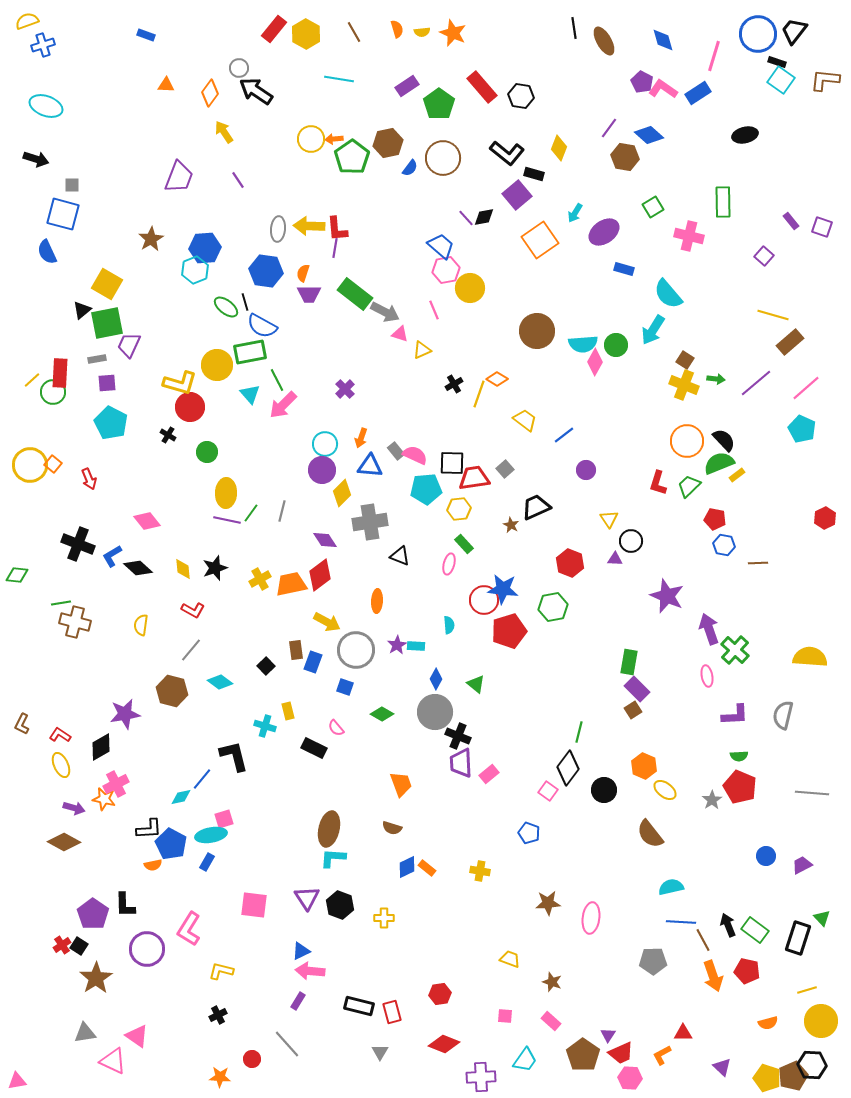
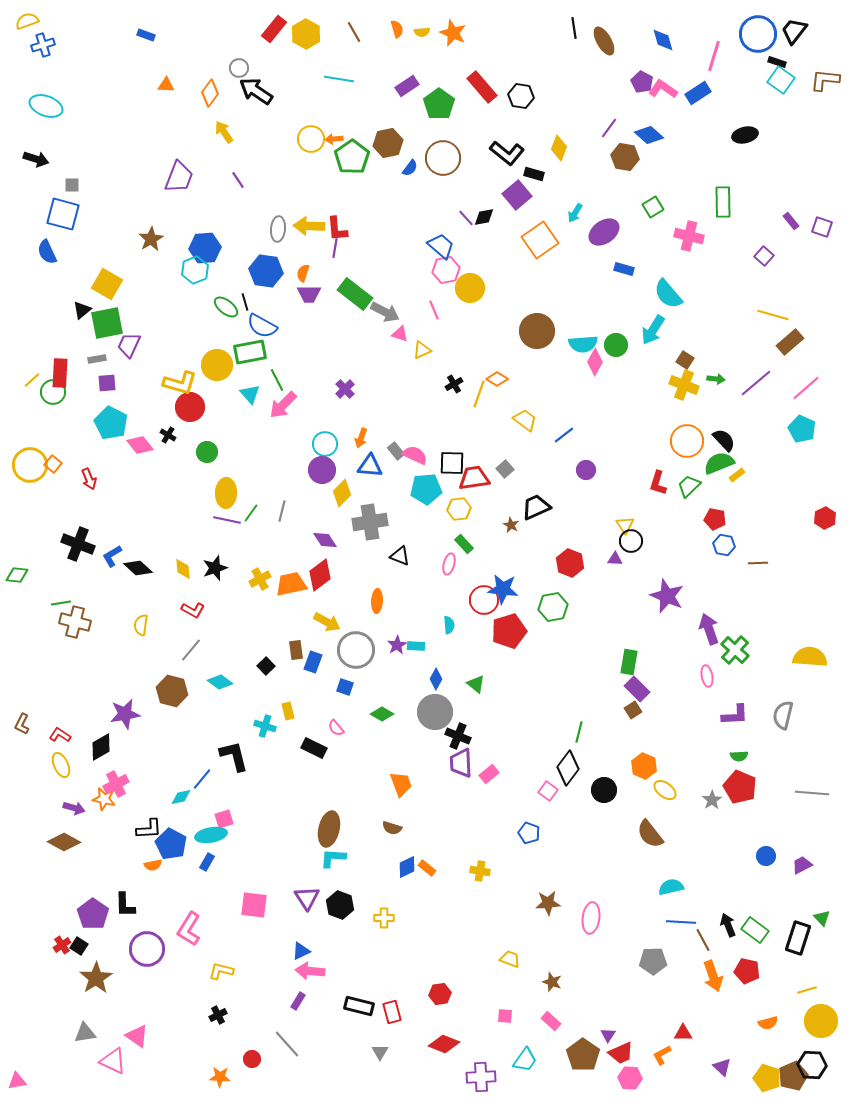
yellow triangle at (609, 519): moved 16 px right, 6 px down
pink diamond at (147, 521): moved 7 px left, 76 px up
